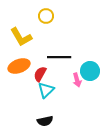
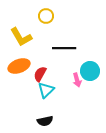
black line: moved 5 px right, 9 px up
